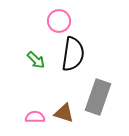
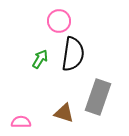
green arrow: moved 4 px right, 1 px up; rotated 102 degrees counterclockwise
pink semicircle: moved 14 px left, 5 px down
